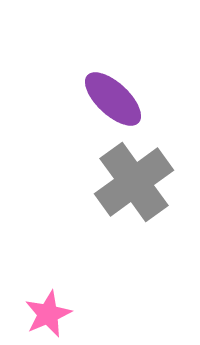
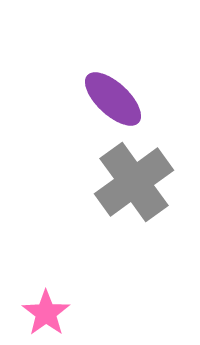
pink star: moved 2 px left, 1 px up; rotated 12 degrees counterclockwise
